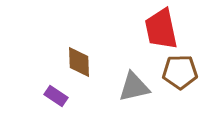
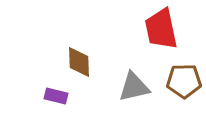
brown pentagon: moved 4 px right, 9 px down
purple rectangle: rotated 20 degrees counterclockwise
